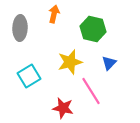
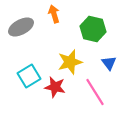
orange arrow: rotated 30 degrees counterclockwise
gray ellipse: moved 1 px right, 1 px up; rotated 60 degrees clockwise
blue triangle: rotated 21 degrees counterclockwise
pink line: moved 4 px right, 1 px down
red star: moved 8 px left, 21 px up
